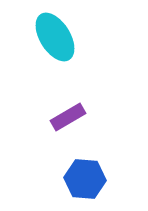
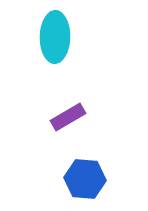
cyan ellipse: rotated 33 degrees clockwise
